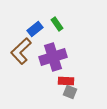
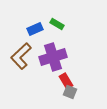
green rectangle: rotated 24 degrees counterclockwise
blue rectangle: rotated 14 degrees clockwise
brown L-shape: moved 5 px down
red rectangle: rotated 56 degrees clockwise
